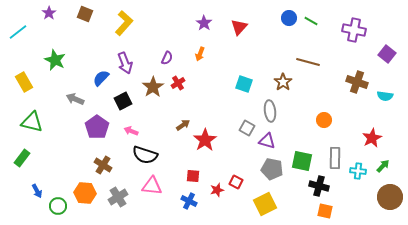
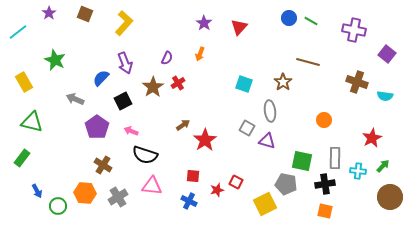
gray pentagon at (272, 169): moved 14 px right, 15 px down
black cross at (319, 186): moved 6 px right, 2 px up; rotated 24 degrees counterclockwise
